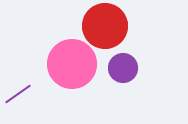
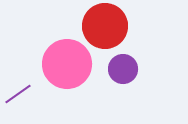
pink circle: moved 5 px left
purple circle: moved 1 px down
